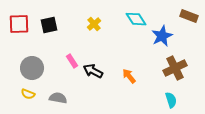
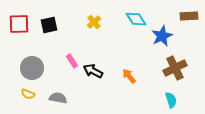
brown rectangle: rotated 24 degrees counterclockwise
yellow cross: moved 2 px up
